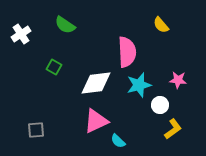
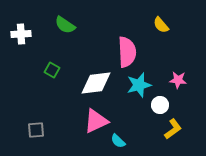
white cross: rotated 30 degrees clockwise
green square: moved 2 px left, 3 px down
